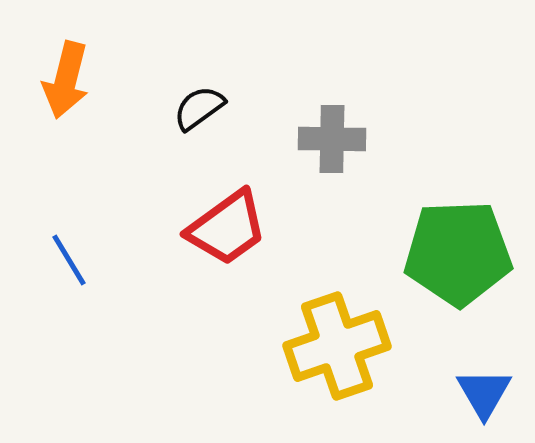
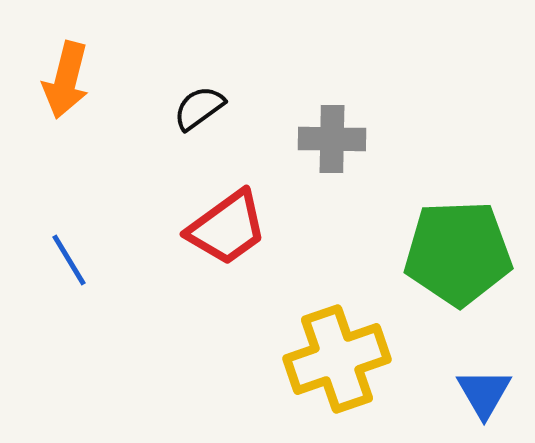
yellow cross: moved 13 px down
